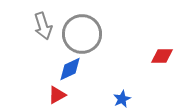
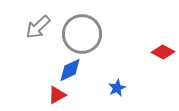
gray arrow: moved 5 px left, 1 px down; rotated 64 degrees clockwise
red diamond: moved 1 px right, 4 px up; rotated 30 degrees clockwise
blue diamond: moved 1 px down
blue star: moved 5 px left, 11 px up
